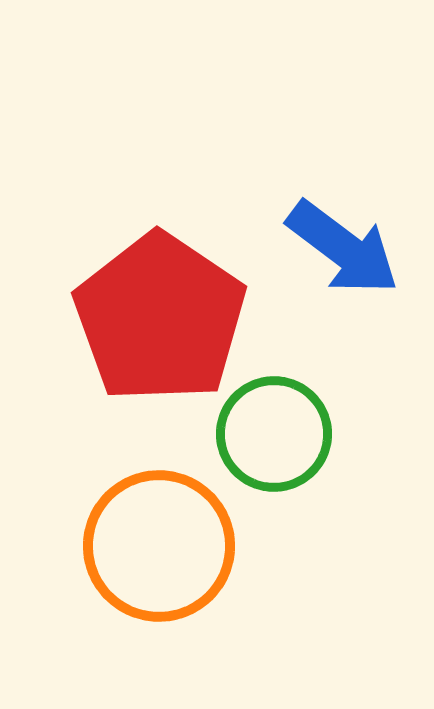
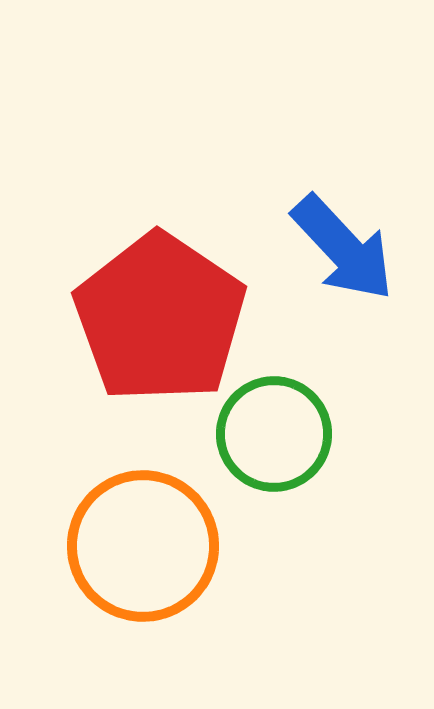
blue arrow: rotated 10 degrees clockwise
orange circle: moved 16 px left
